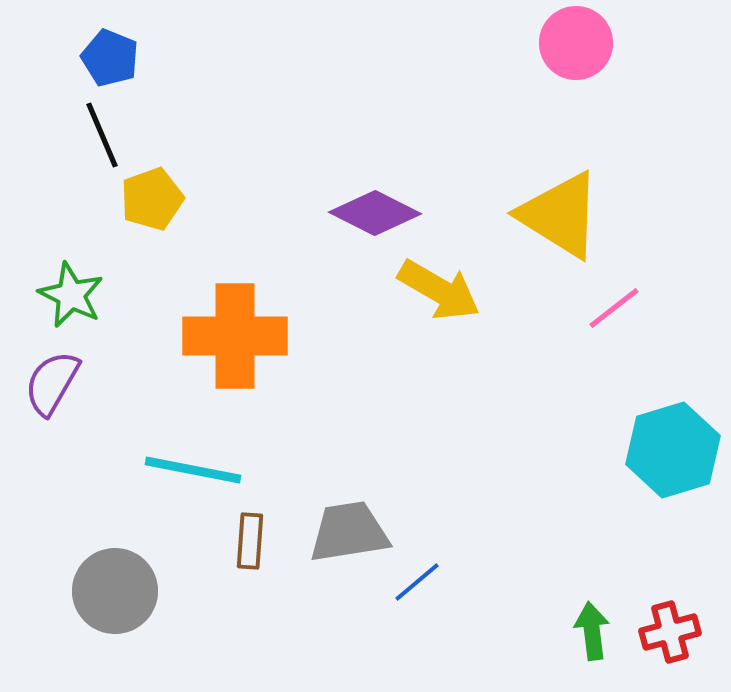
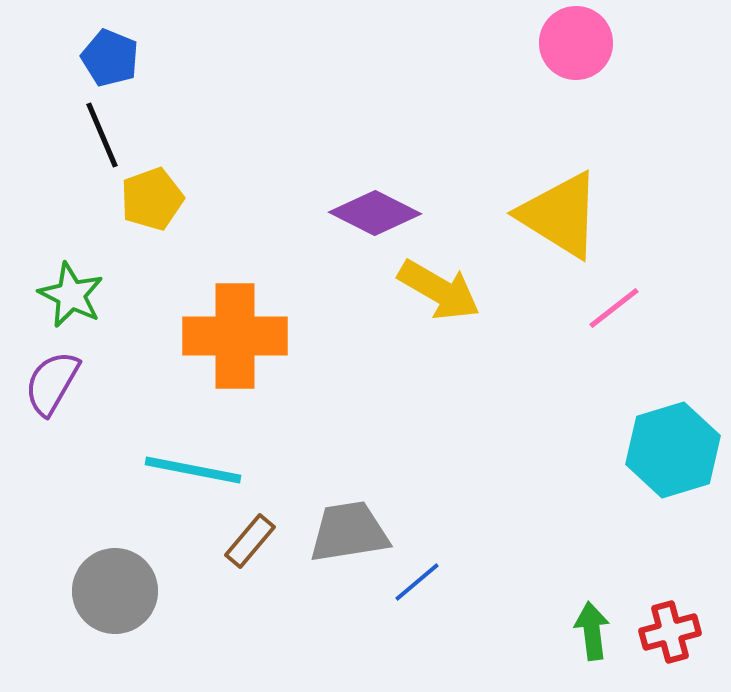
brown rectangle: rotated 36 degrees clockwise
